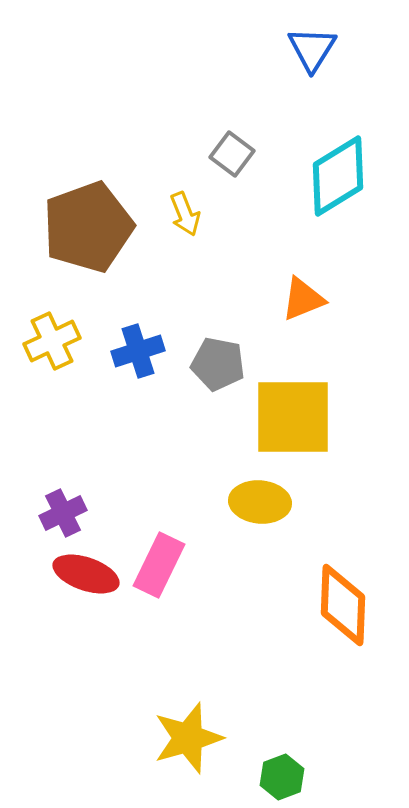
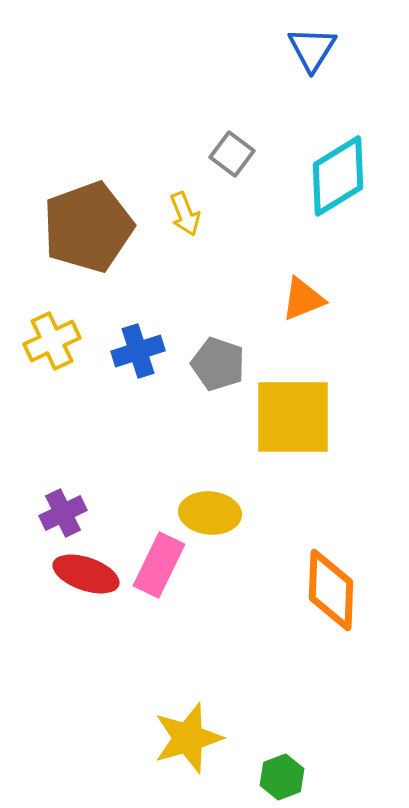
gray pentagon: rotated 8 degrees clockwise
yellow ellipse: moved 50 px left, 11 px down
orange diamond: moved 12 px left, 15 px up
